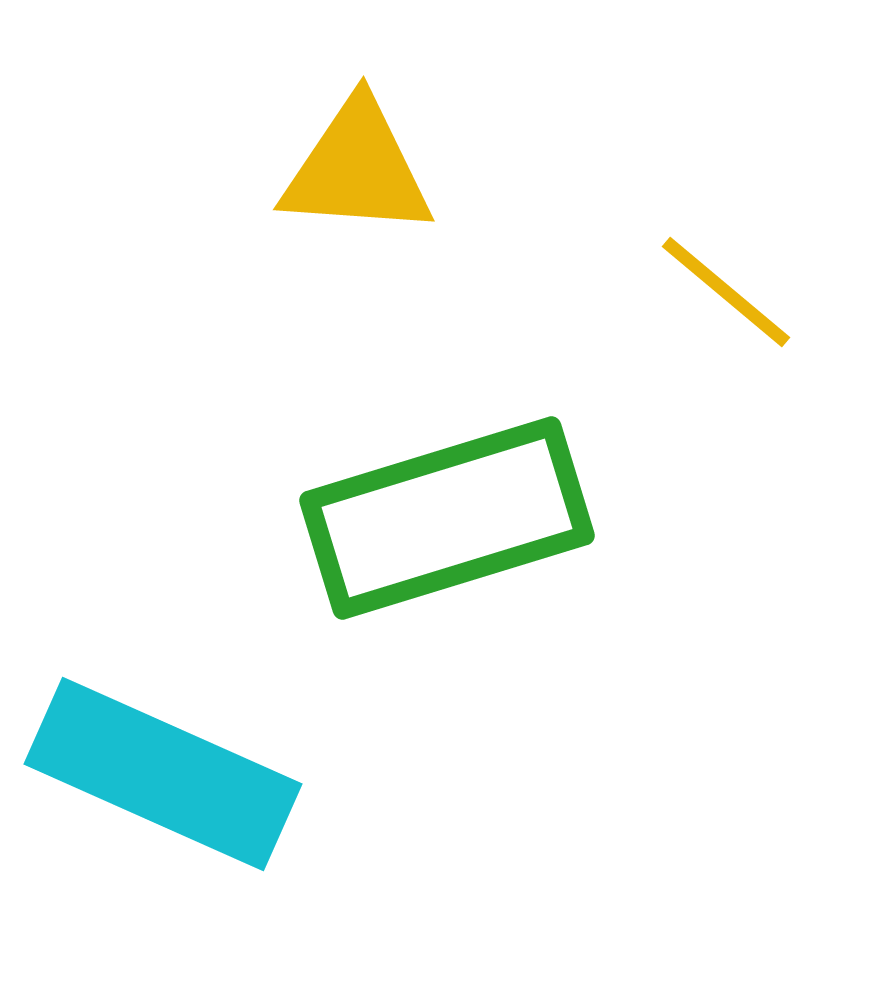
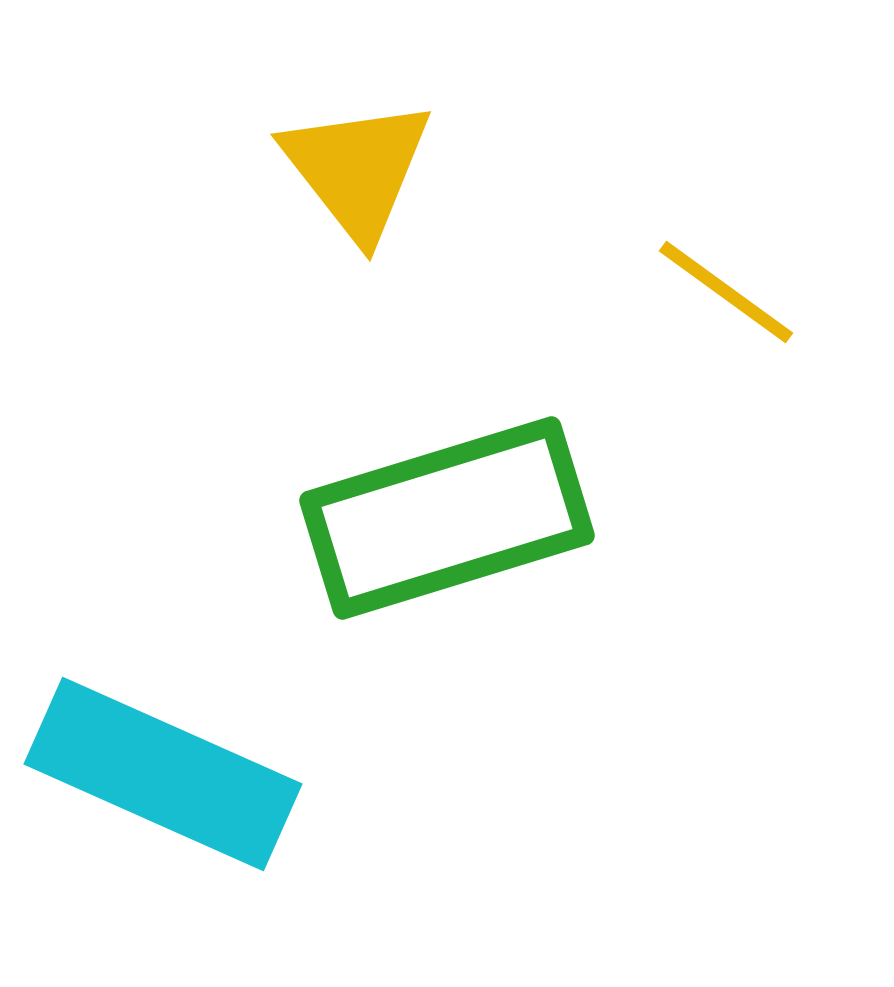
yellow triangle: rotated 48 degrees clockwise
yellow line: rotated 4 degrees counterclockwise
